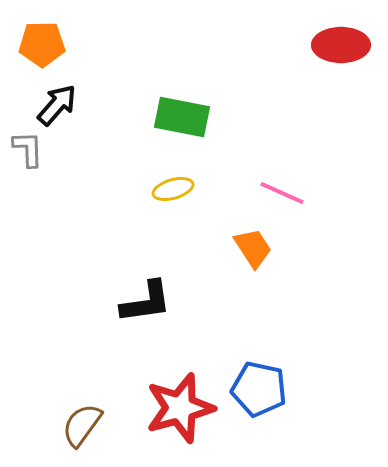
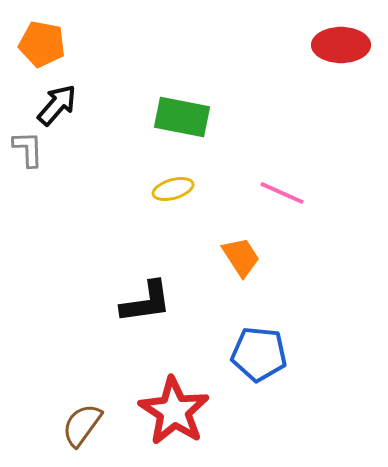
orange pentagon: rotated 12 degrees clockwise
orange trapezoid: moved 12 px left, 9 px down
blue pentagon: moved 35 px up; rotated 6 degrees counterclockwise
red star: moved 6 px left, 3 px down; rotated 24 degrees counterclockwise
